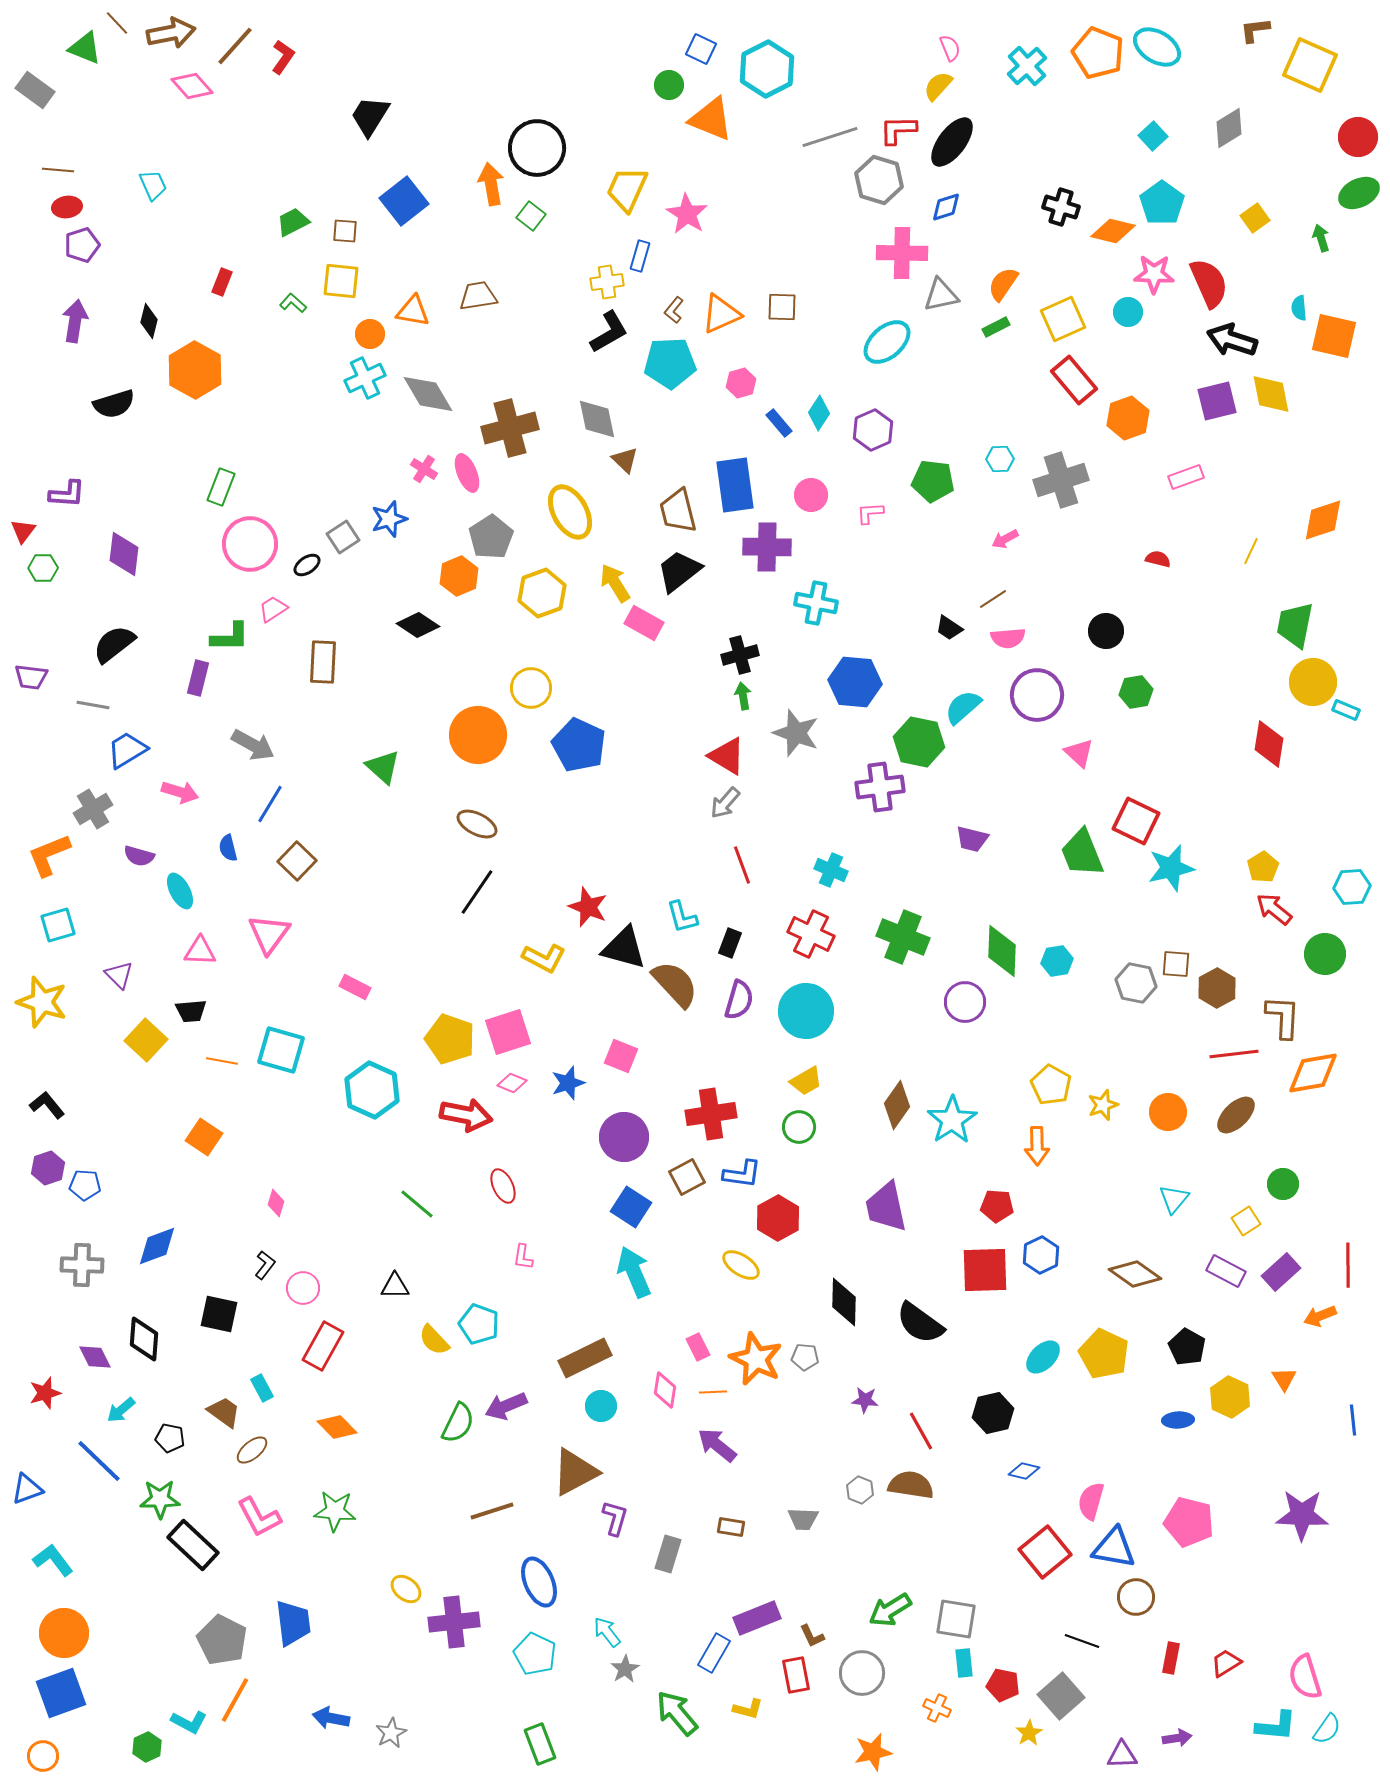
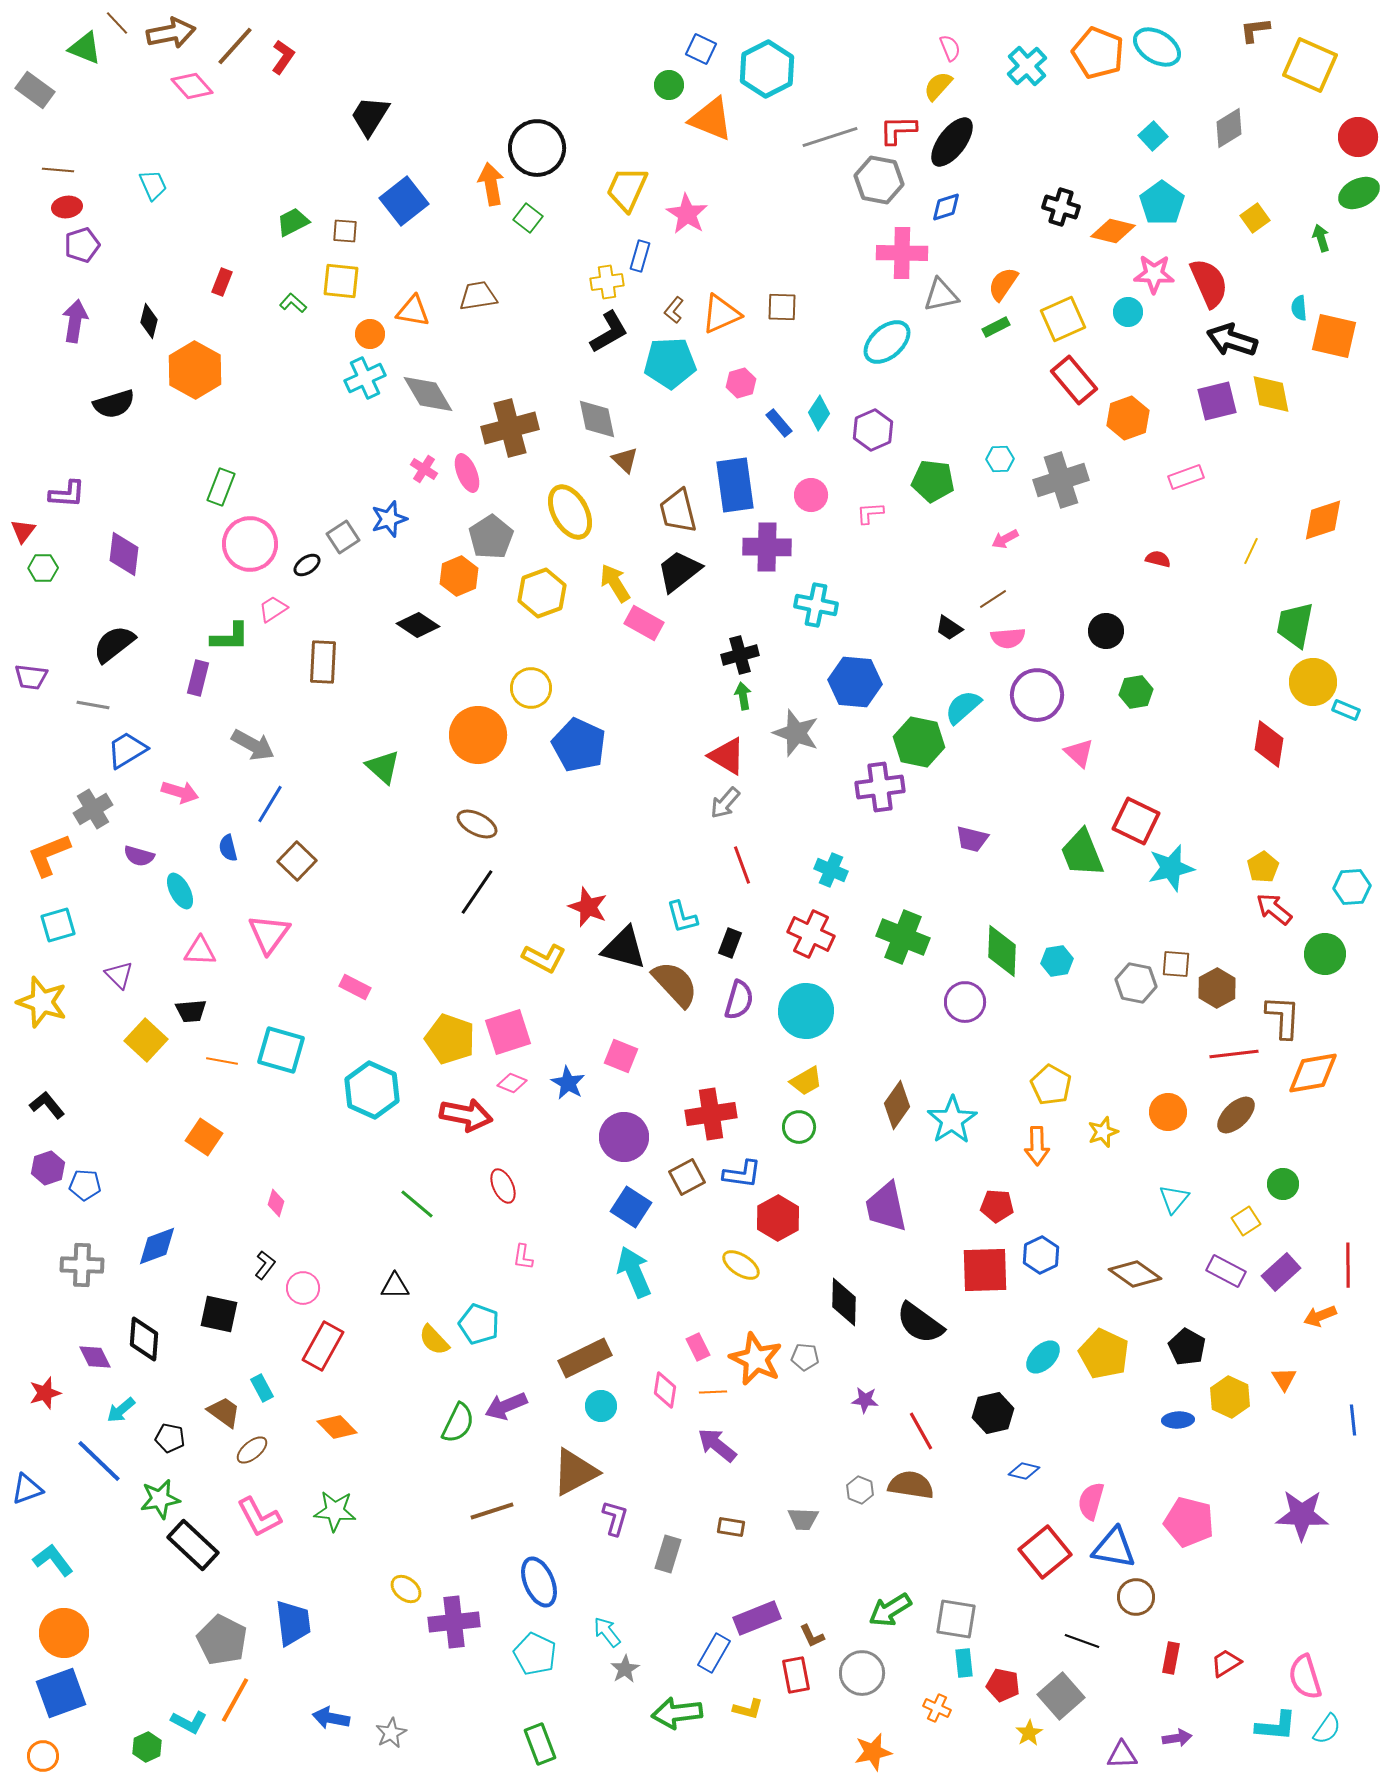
gray hexagon at (879, 180): rotated 6 degrees counterclockwise
green square at (531, 216): moved 3 px left, 2 px down
cyan cross at (816, 603): moved 2 px down
blue star at (568, 1083): rotated 24 degrees counterclockwise
yellow star at (1103, 1105): moved 27 px down
green star at (160, 1499): rotated 9 degrees counterclockwise
green arrow at (677, 1713): rotated 57 degrees counterclockwise
